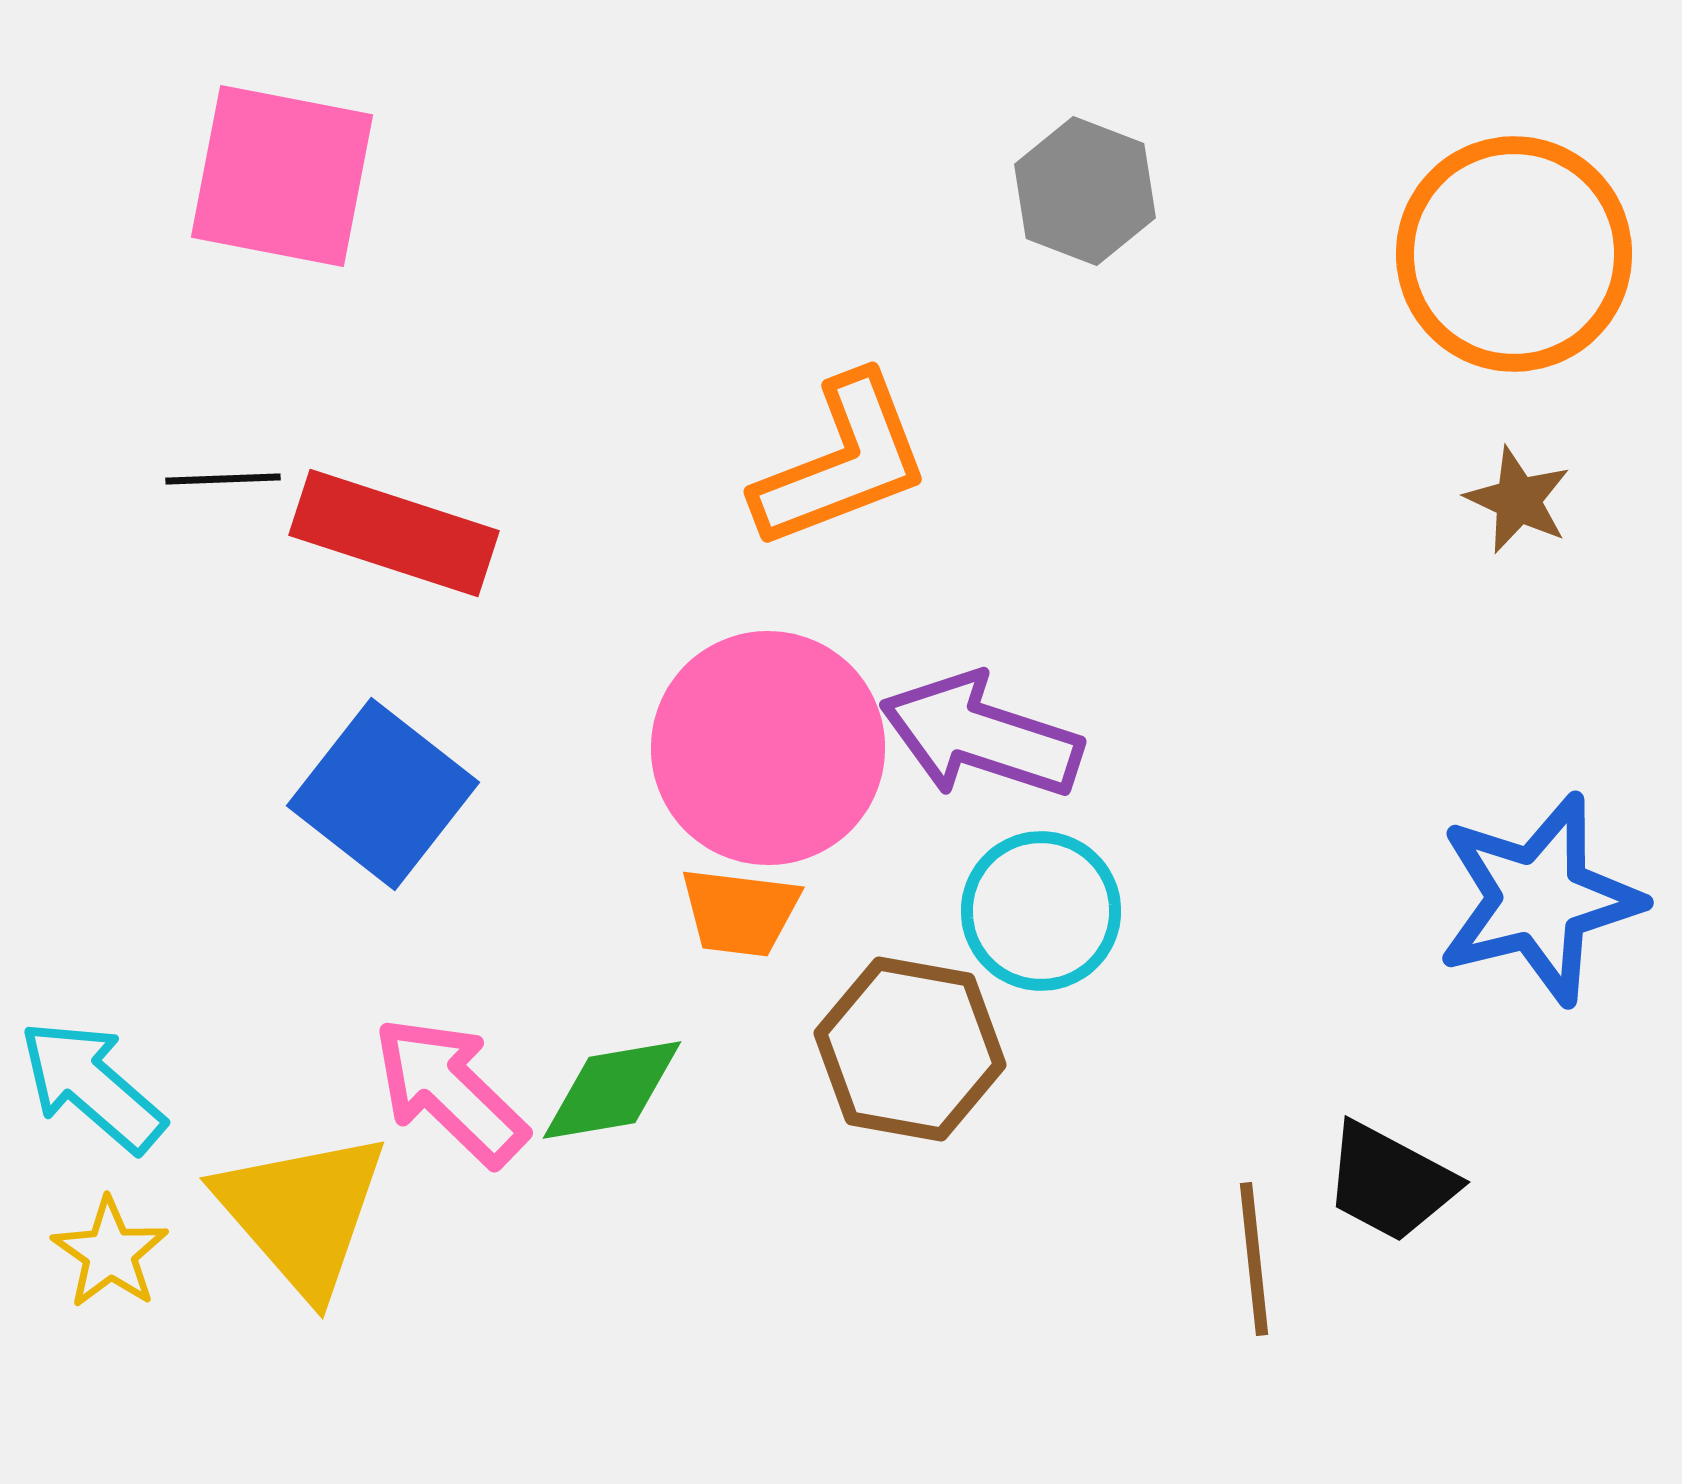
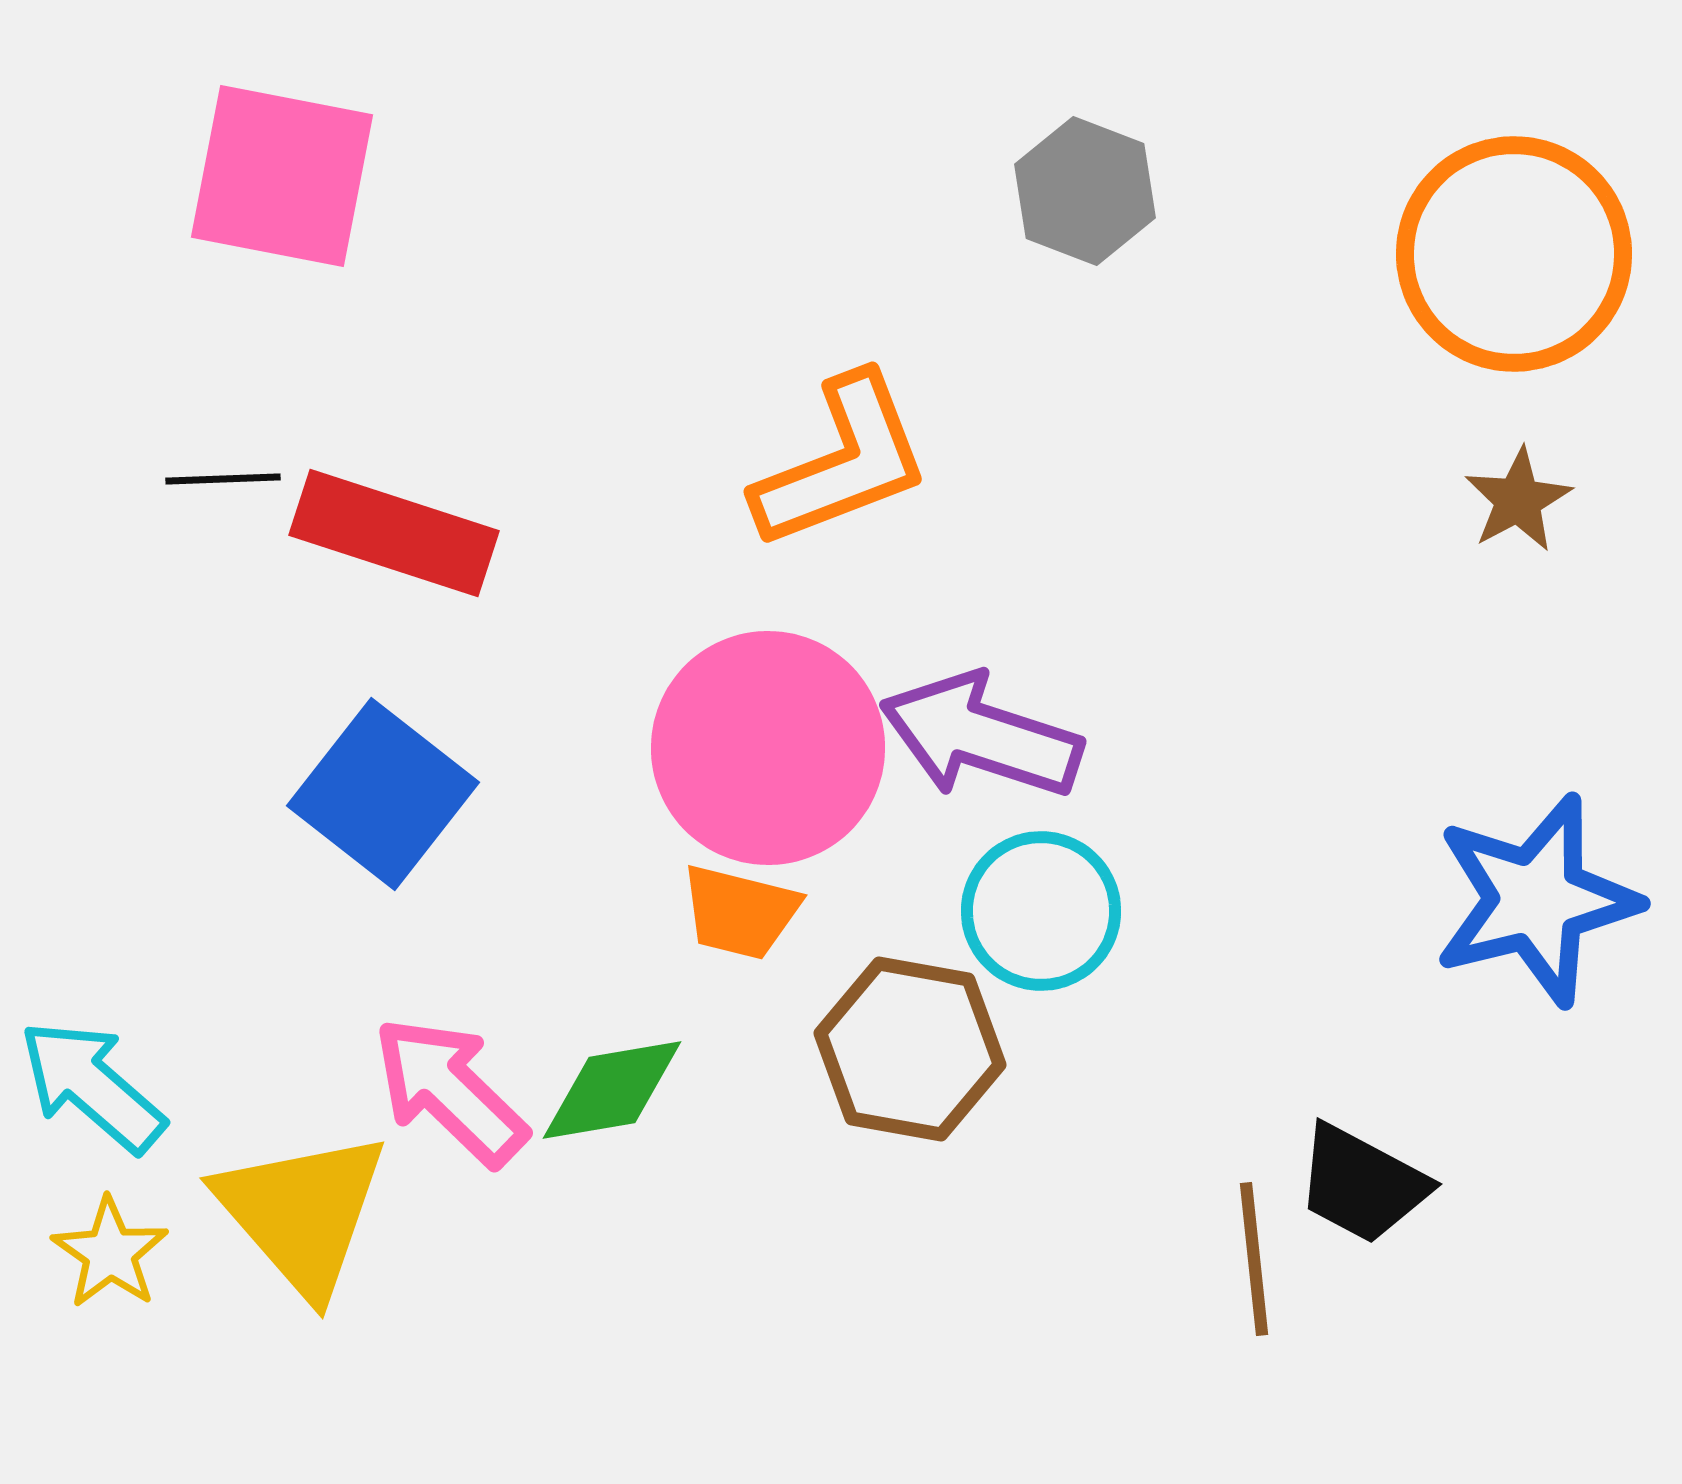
brown star: rotated 19 degrees clockwise
blue star: moved 3 px left, 1 px down
orange trapezoid: rotated 7 degrees clockwise
black trapezoid: moved 28 px left, 2 px down
